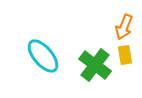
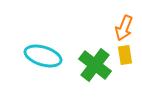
orange arrow: moved 1 px down
cyan ellipse: rotated 33 degrees counterclockwise
